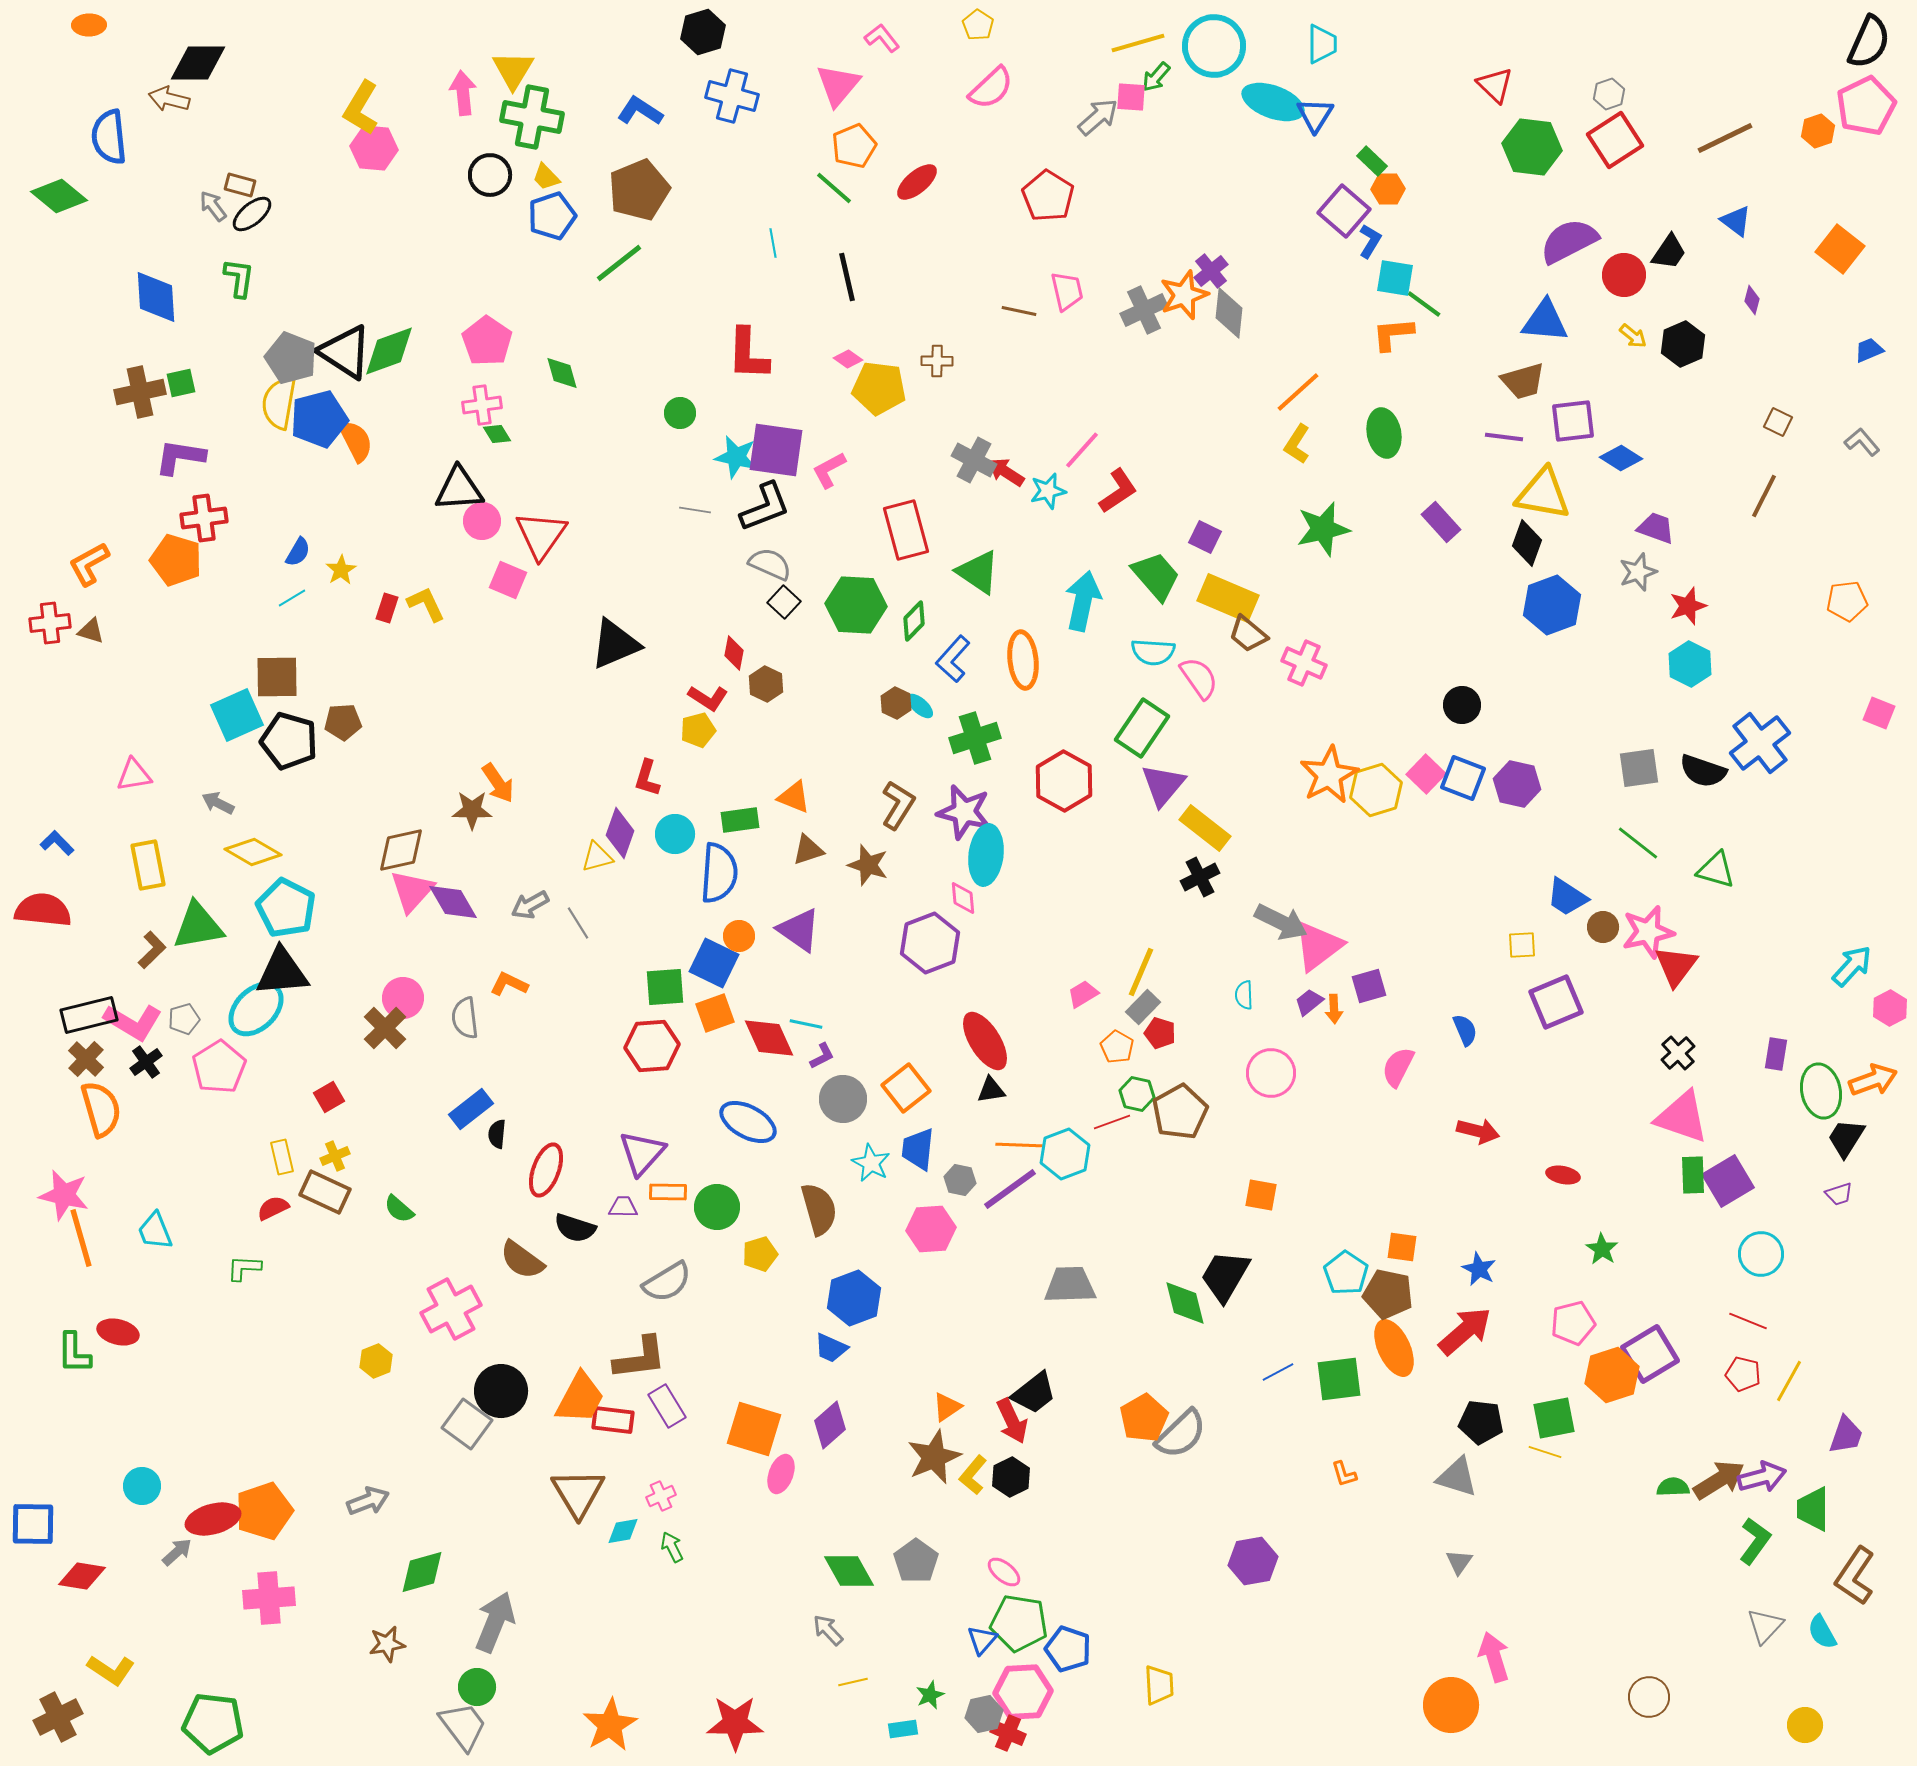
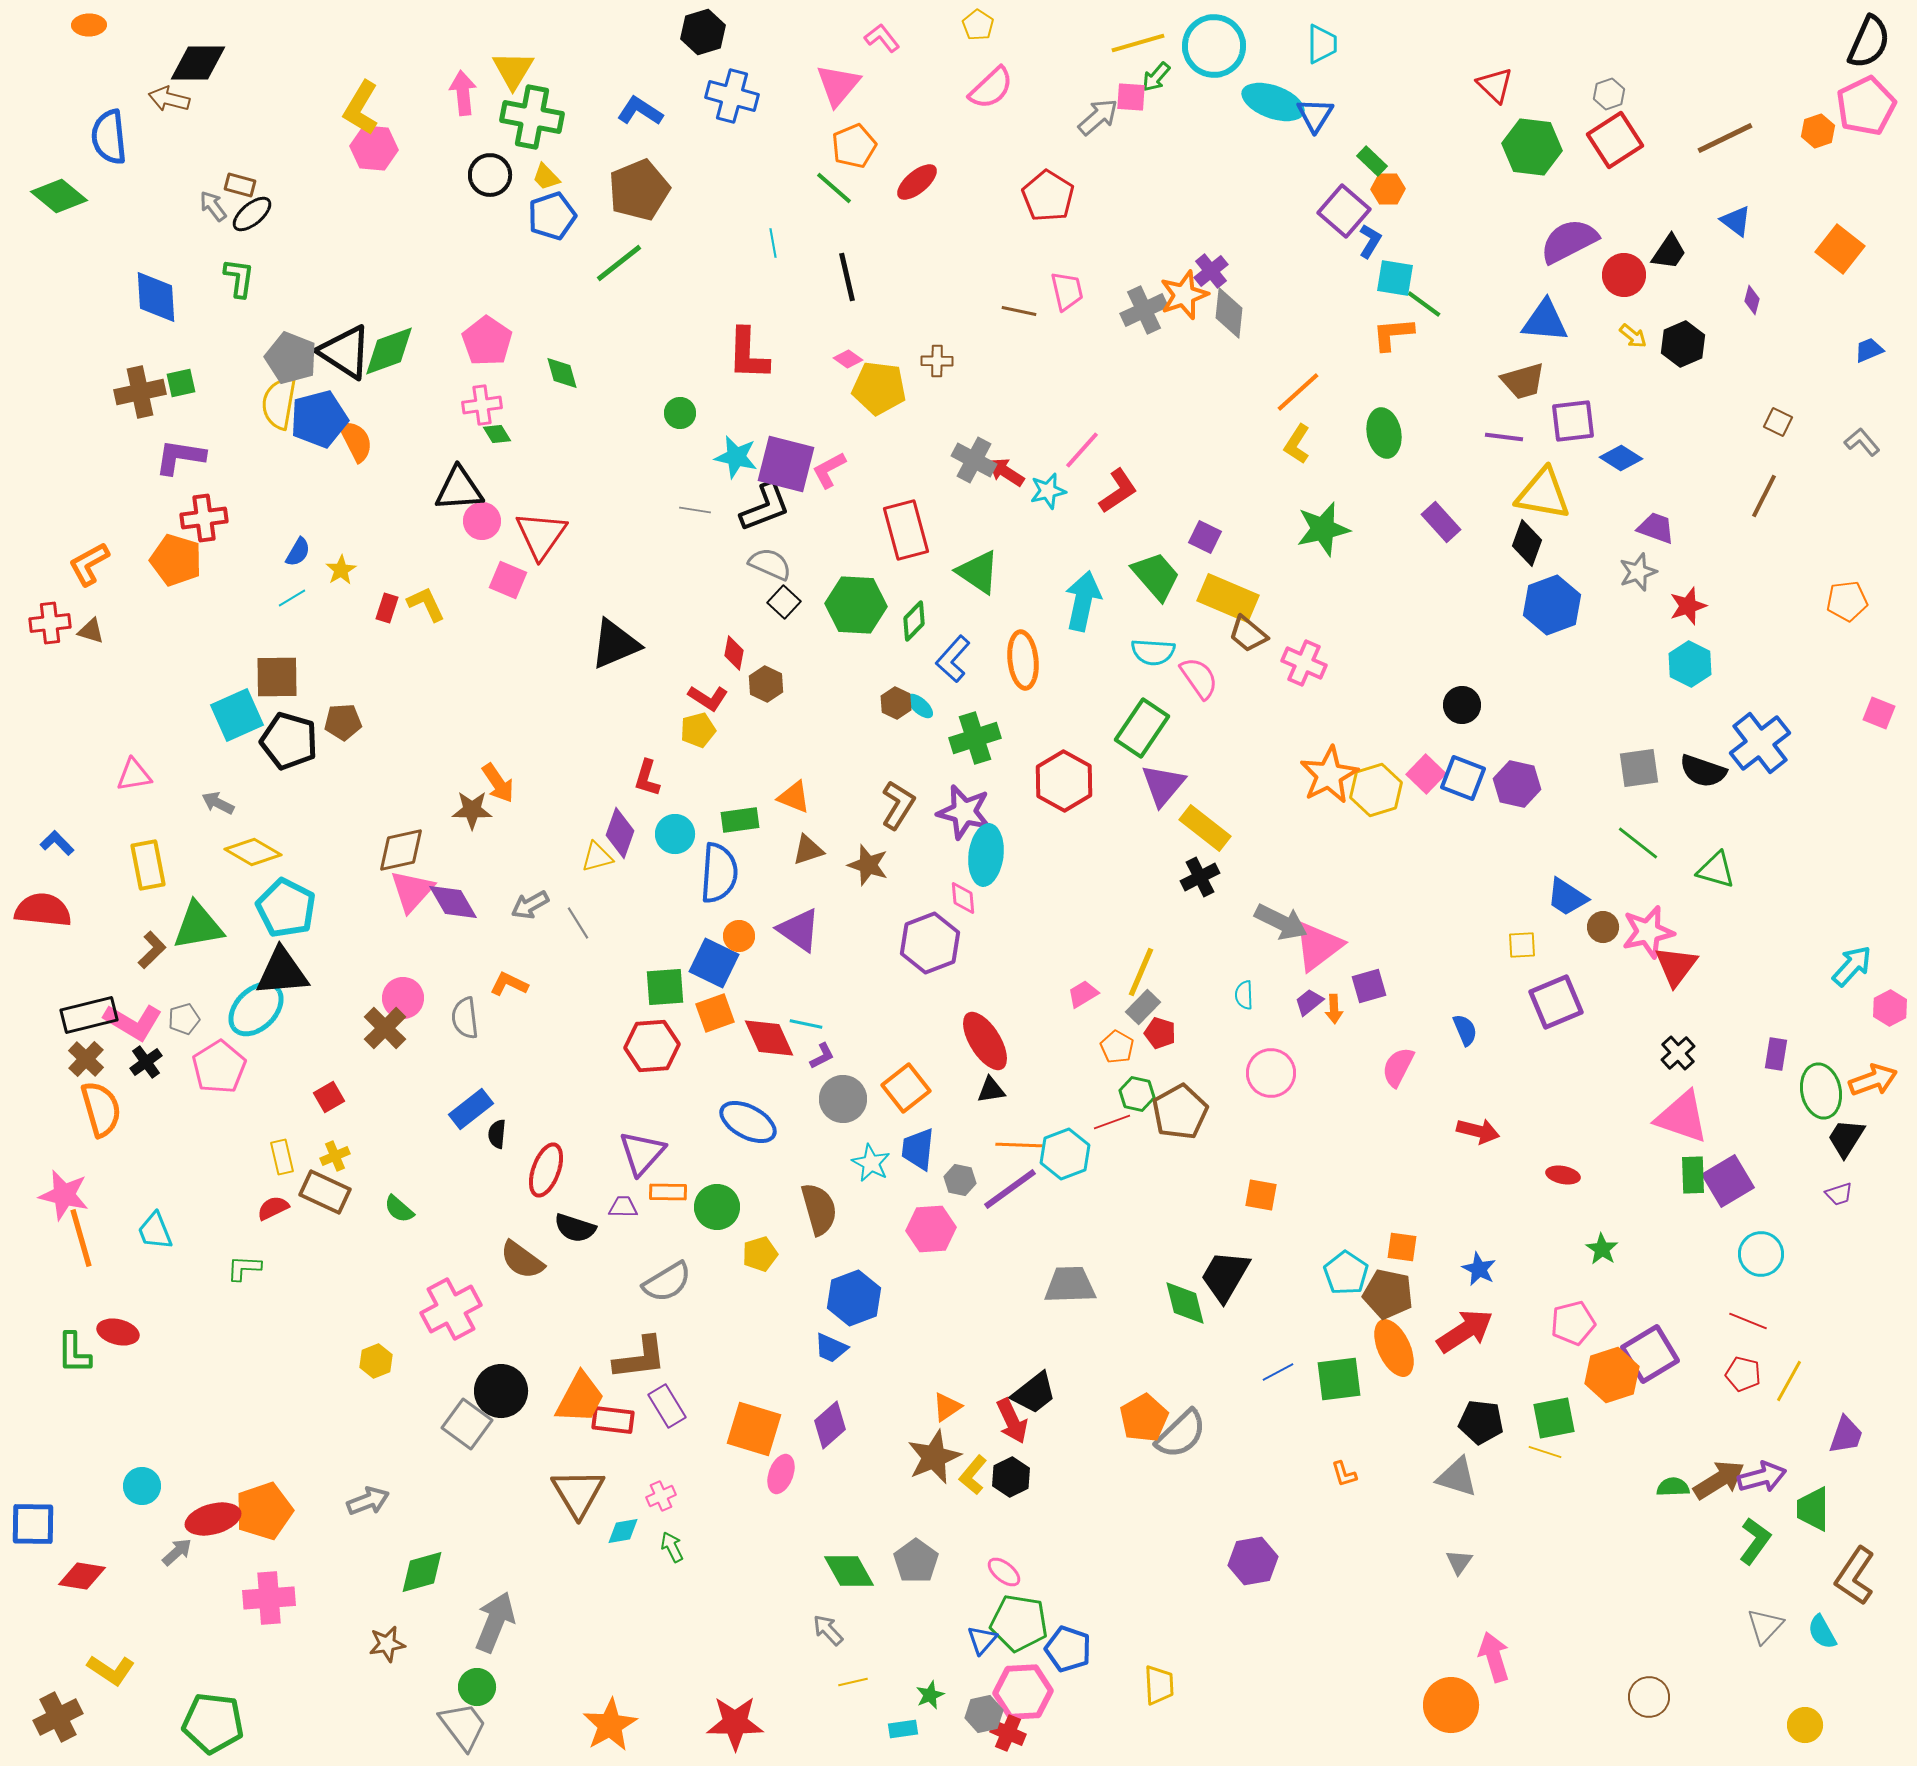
purple square at (776, 450): moved 10 px right, 14 px down; rotated 6 degrees clockwise
red arrow at (1465, 1331): rotated 8 degrees clockwise
